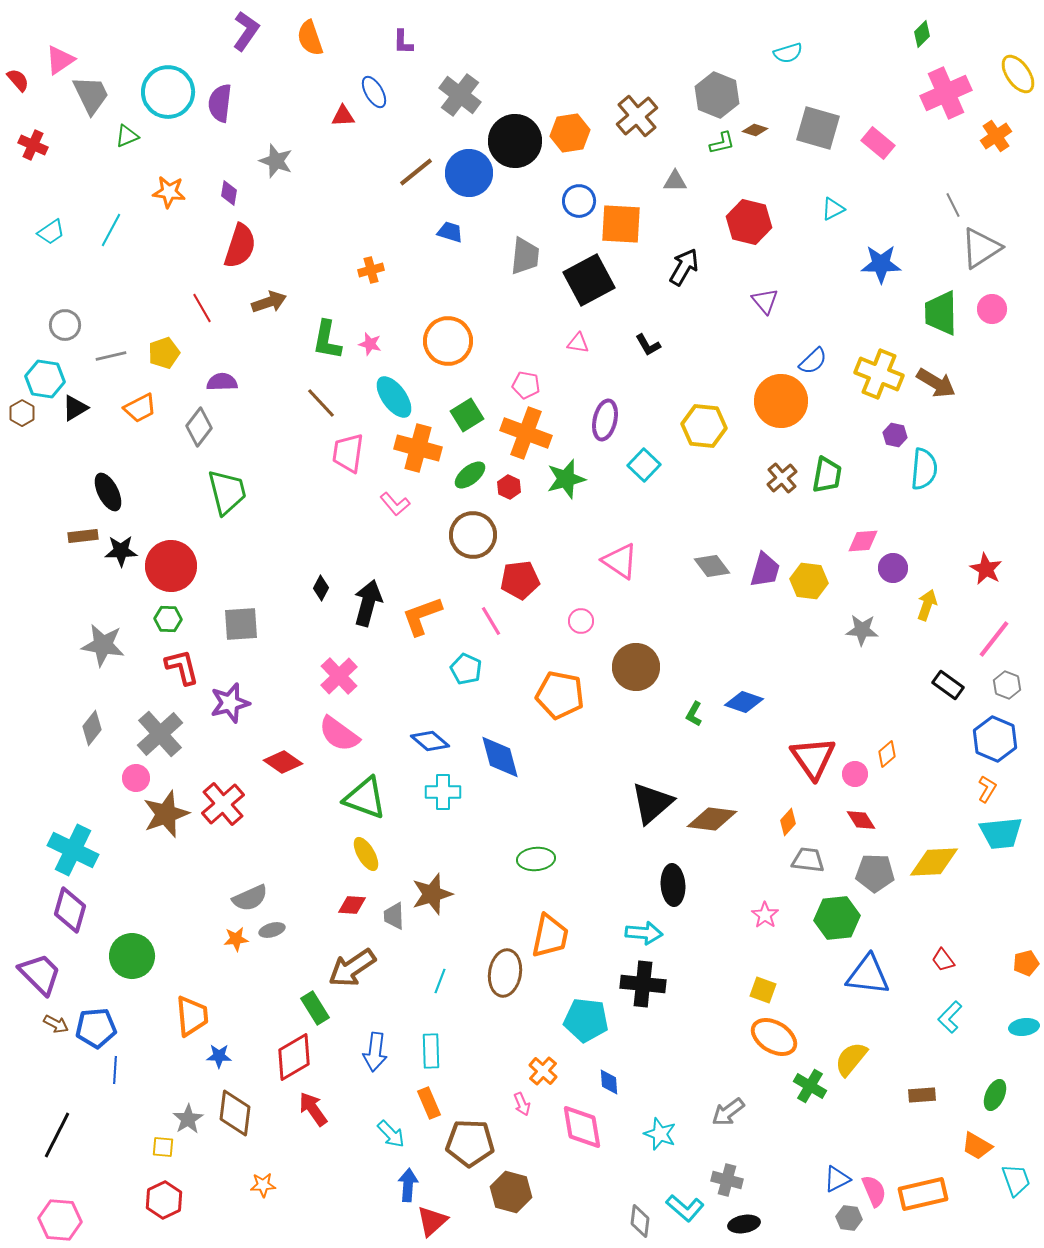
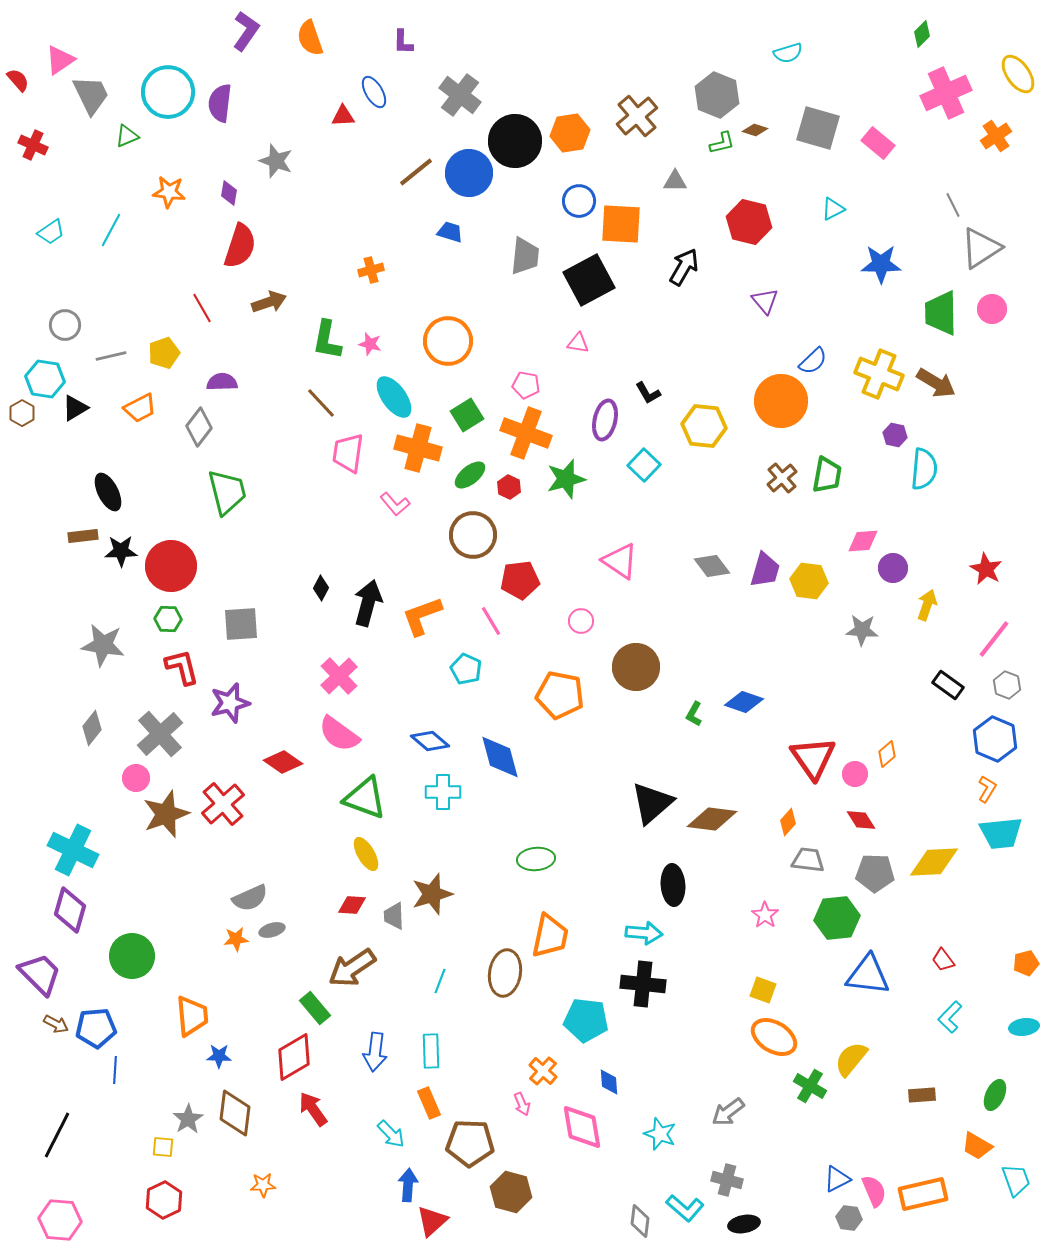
black L-shape at (648, 345): moved 48 px down
green rectangle at (315, 1008): rotated 8 degrees counterclockwise
